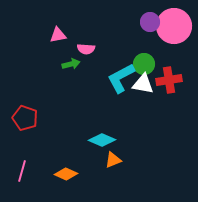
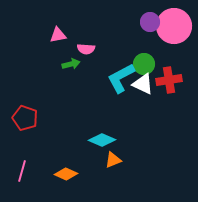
white triangle: rotated 15 degrees clockwise
